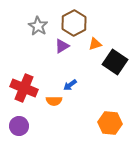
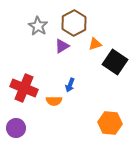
blue arrow: rotated 32 degrees counterclockwise
purple circle: moved 3 px left, 2 px down
